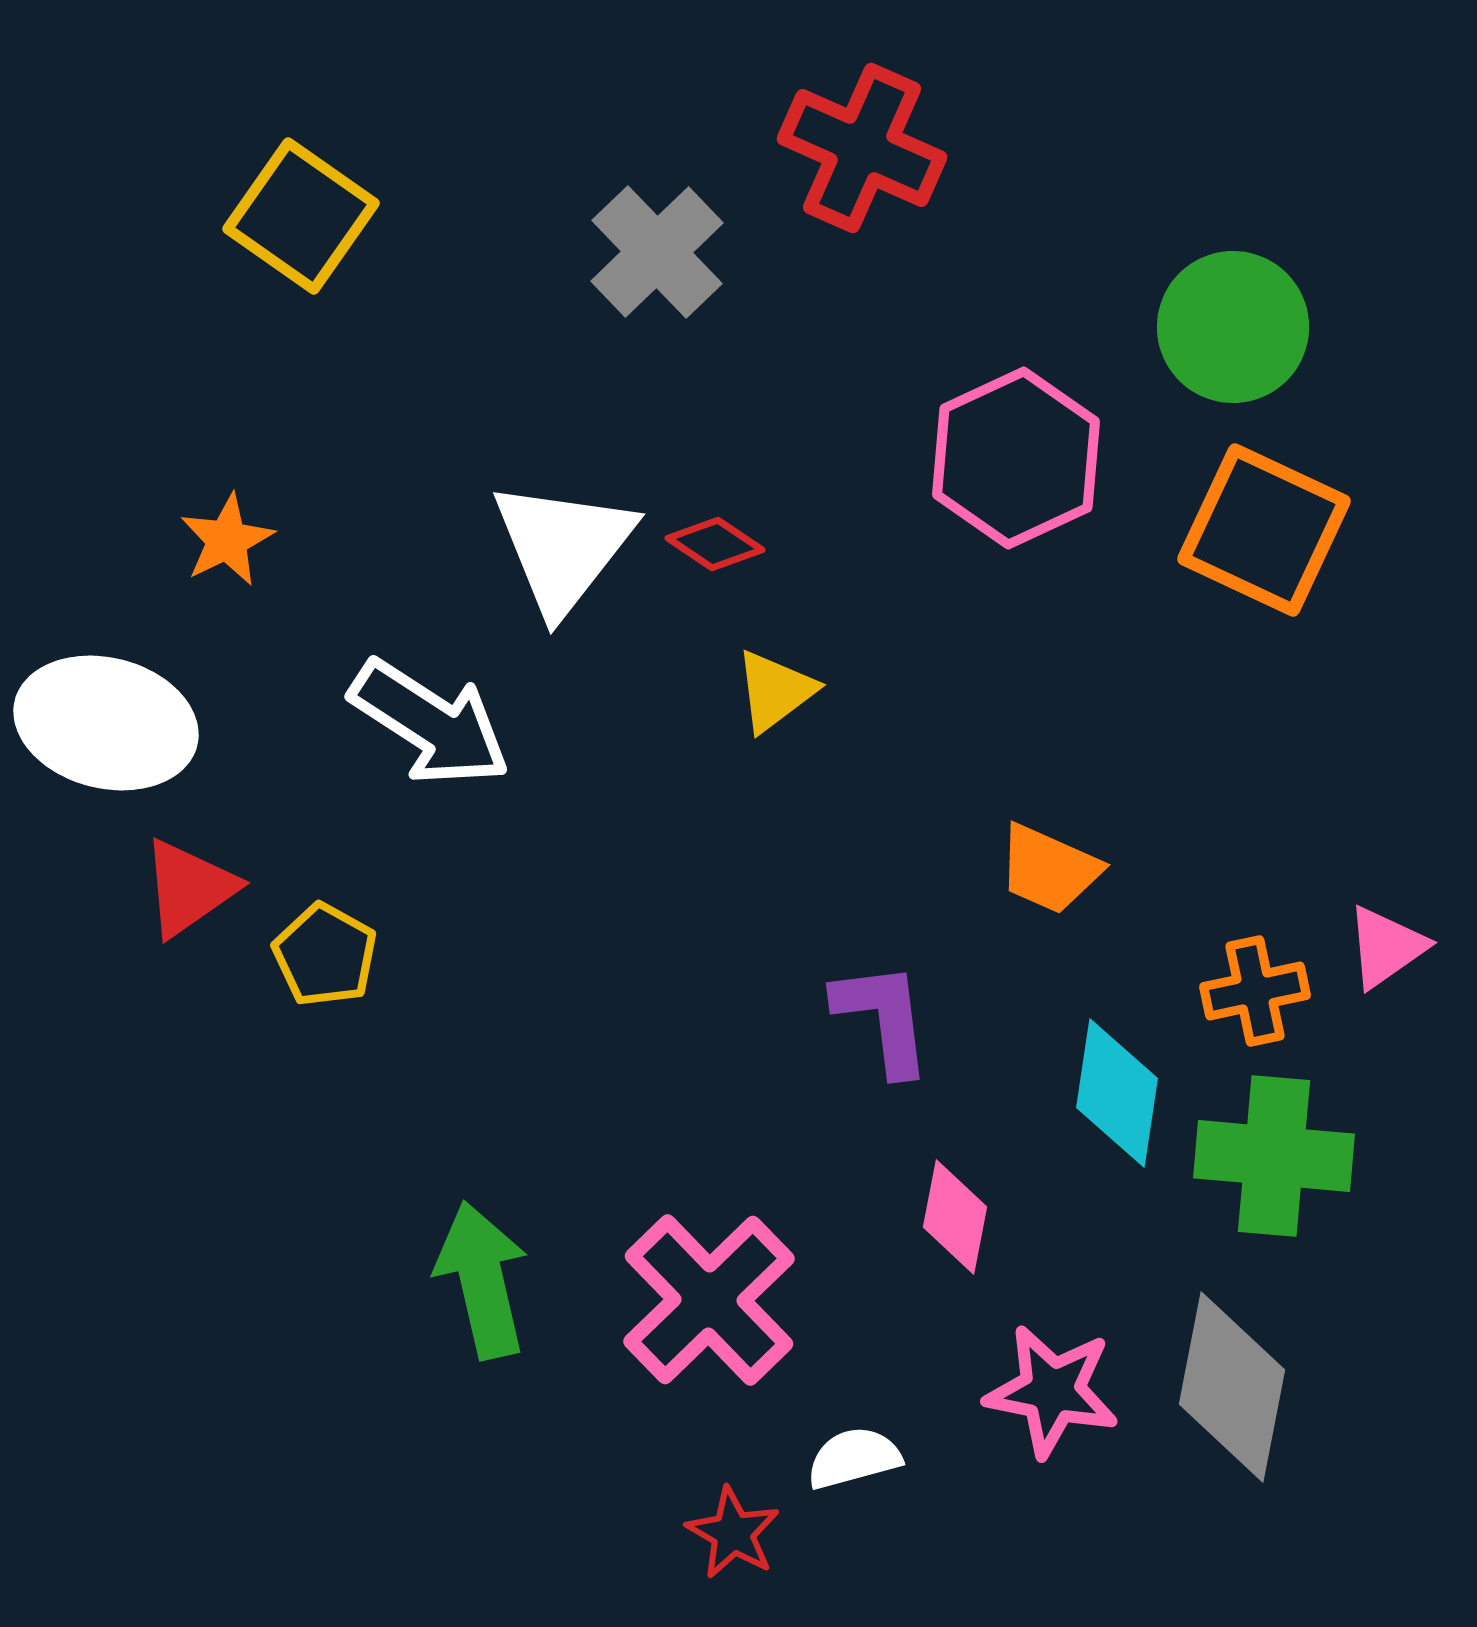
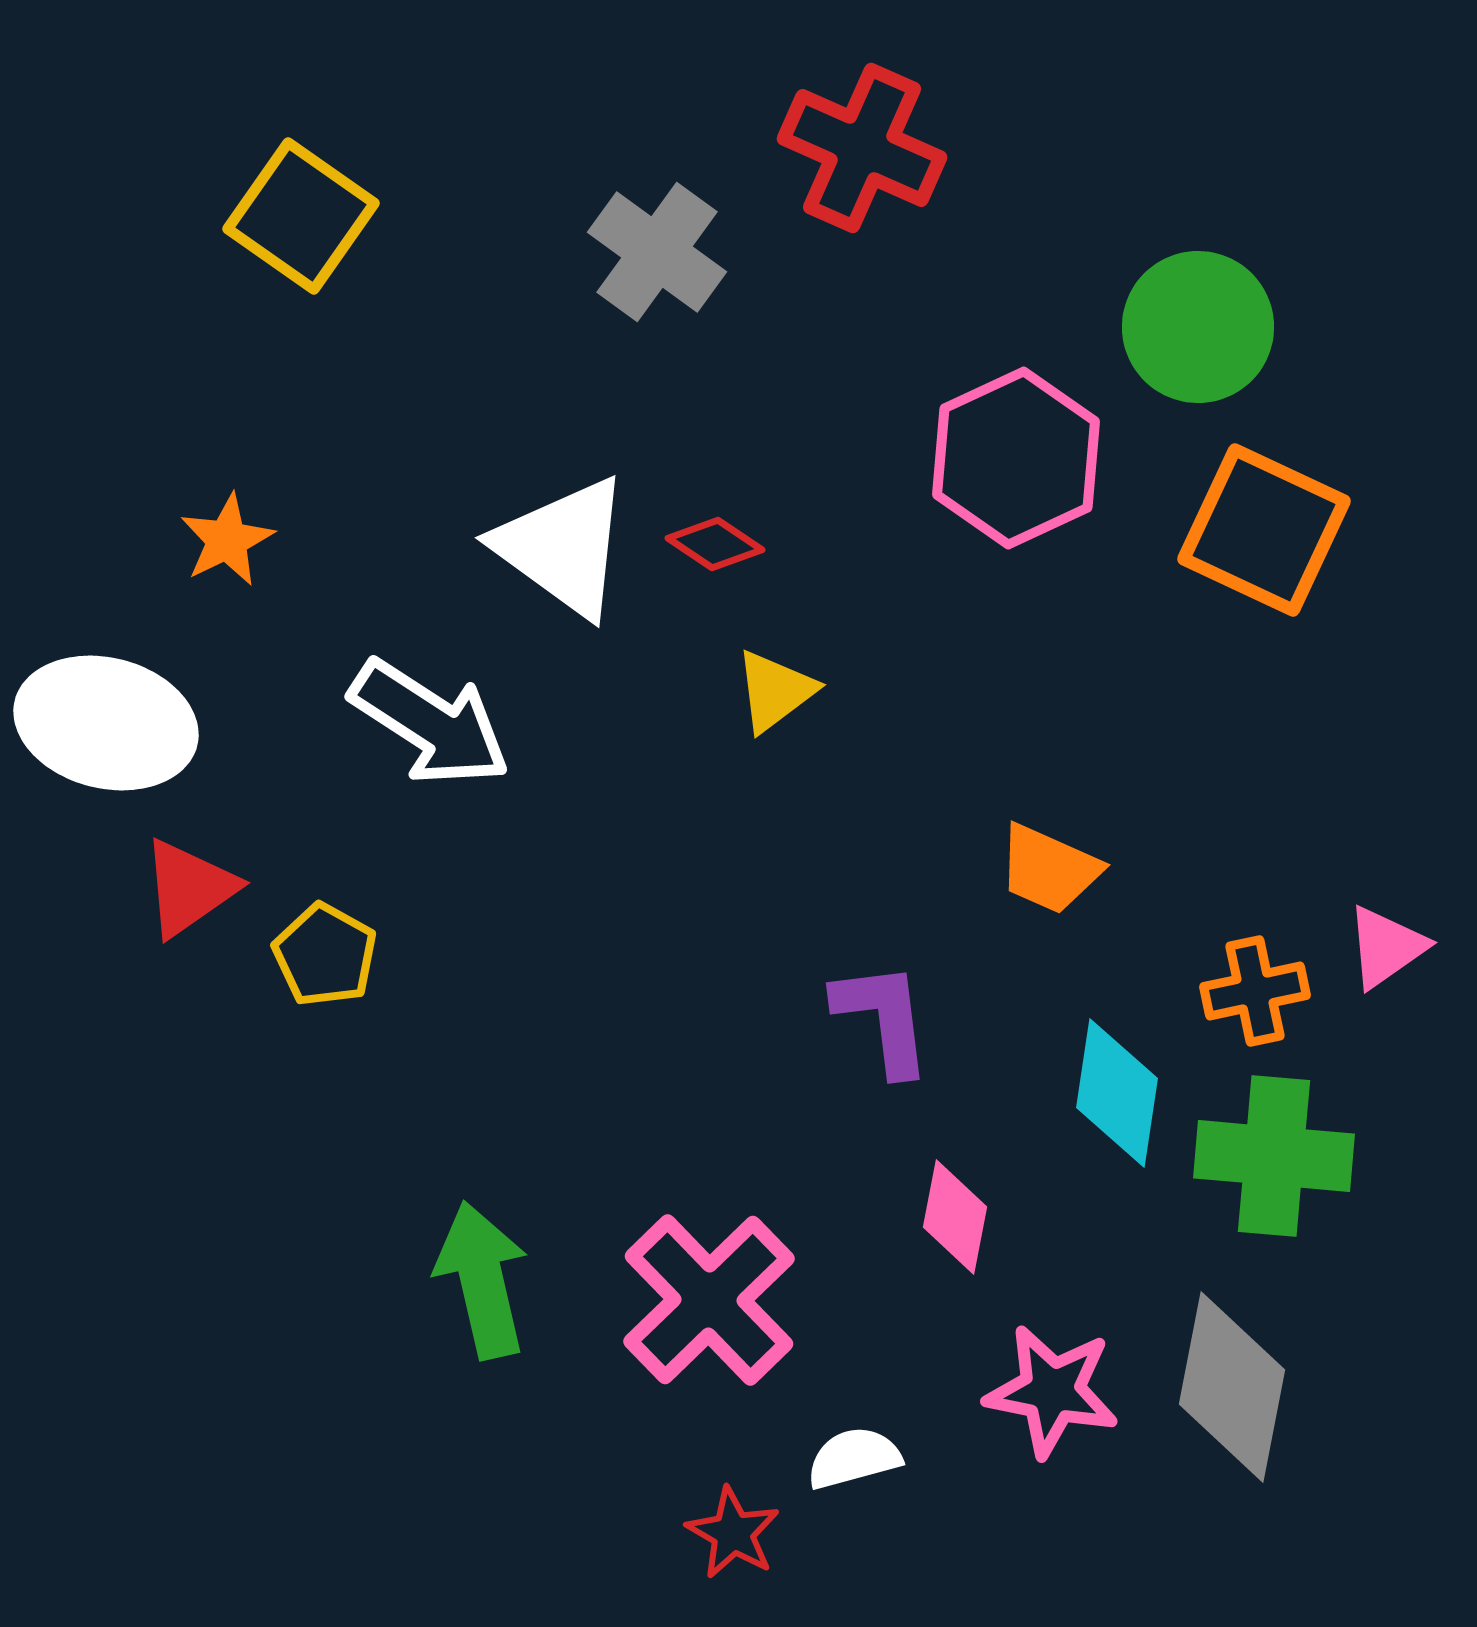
gray cross: rotated 10 degrees counterclockwise
green circle: moved 35 px left
white triangle: rotated 32 degrees counterclockwise
